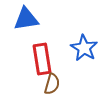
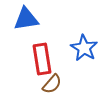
brown semicircle: rotated 25 degrees clockwise
